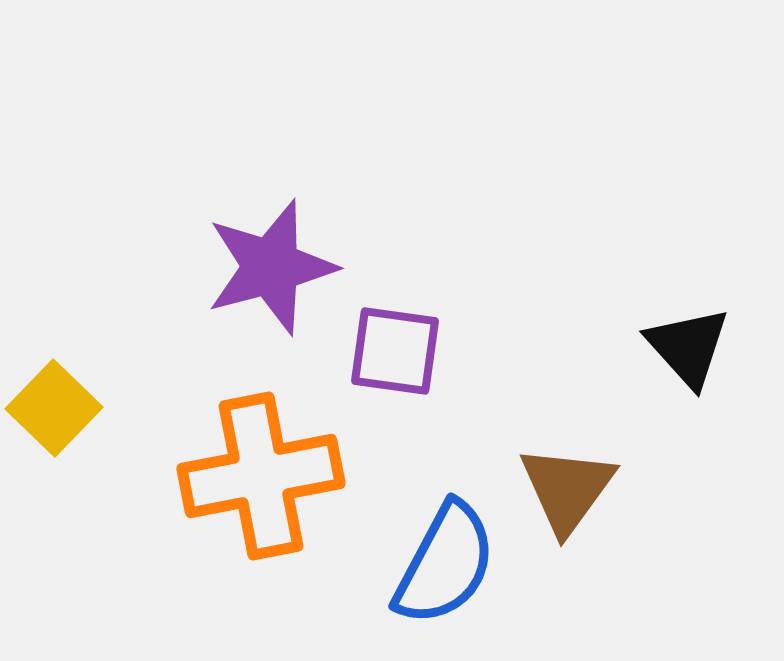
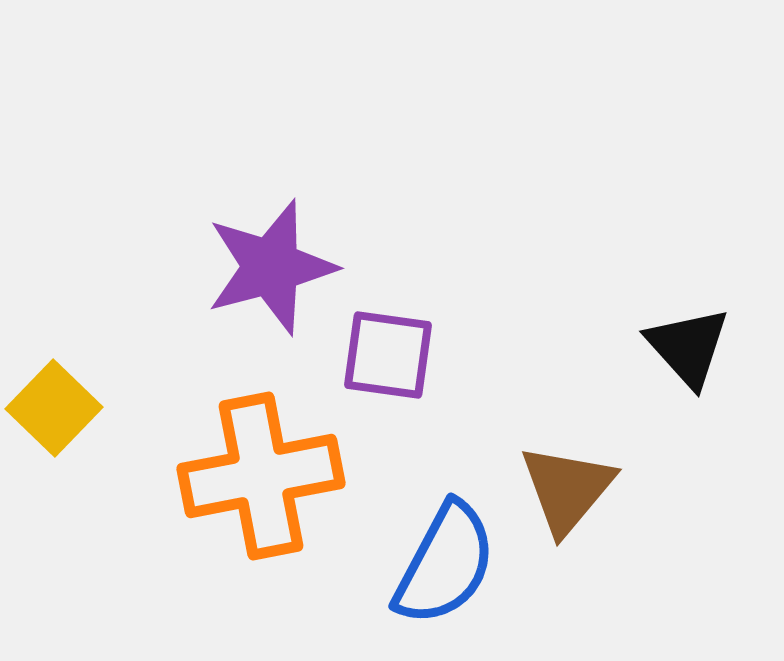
purple square: moved 7 px left, 4 px down
brown triangle: rotated 4 degrees clockwise
